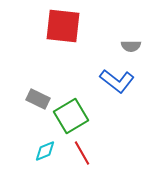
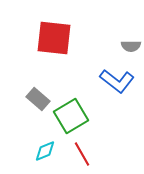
red square: moved 9 px left, 12 px down
gray rectangle: rotated 15 degrees clockwise
red line: moved 1 px down
